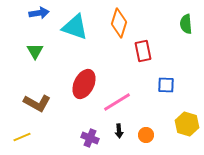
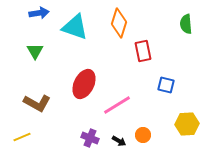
blue square: rotated 12 degrees clockwise
pink line: moved 3 px down
yellow hexagon: rotated 20 degrees counterclockwise
black arrow: moved 10 px down; rotated 56 degrees counterclockwise
orange circle: moved 3 px left
